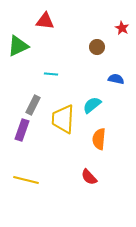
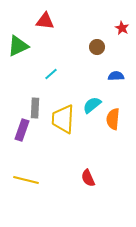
cyan line: rotated 48 degrees counterclockwise
blue semicircle: moved 3 px up; rotated 14 degrees counterclockwise
gray rectangle: moved 2 px right, 3 px down; rotated 24 degrees counterclockwise
orange semicircle: moved 14 px right, 20 px up
red semicircle: moved 1 px left, 1 px down; rotated 18 degrees clockwise
